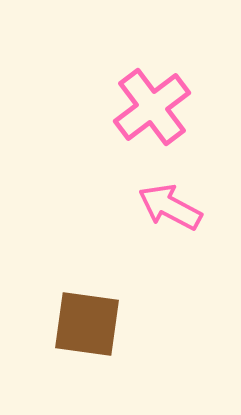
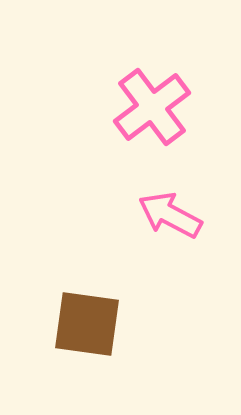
pink arrow: moved 8 px down
